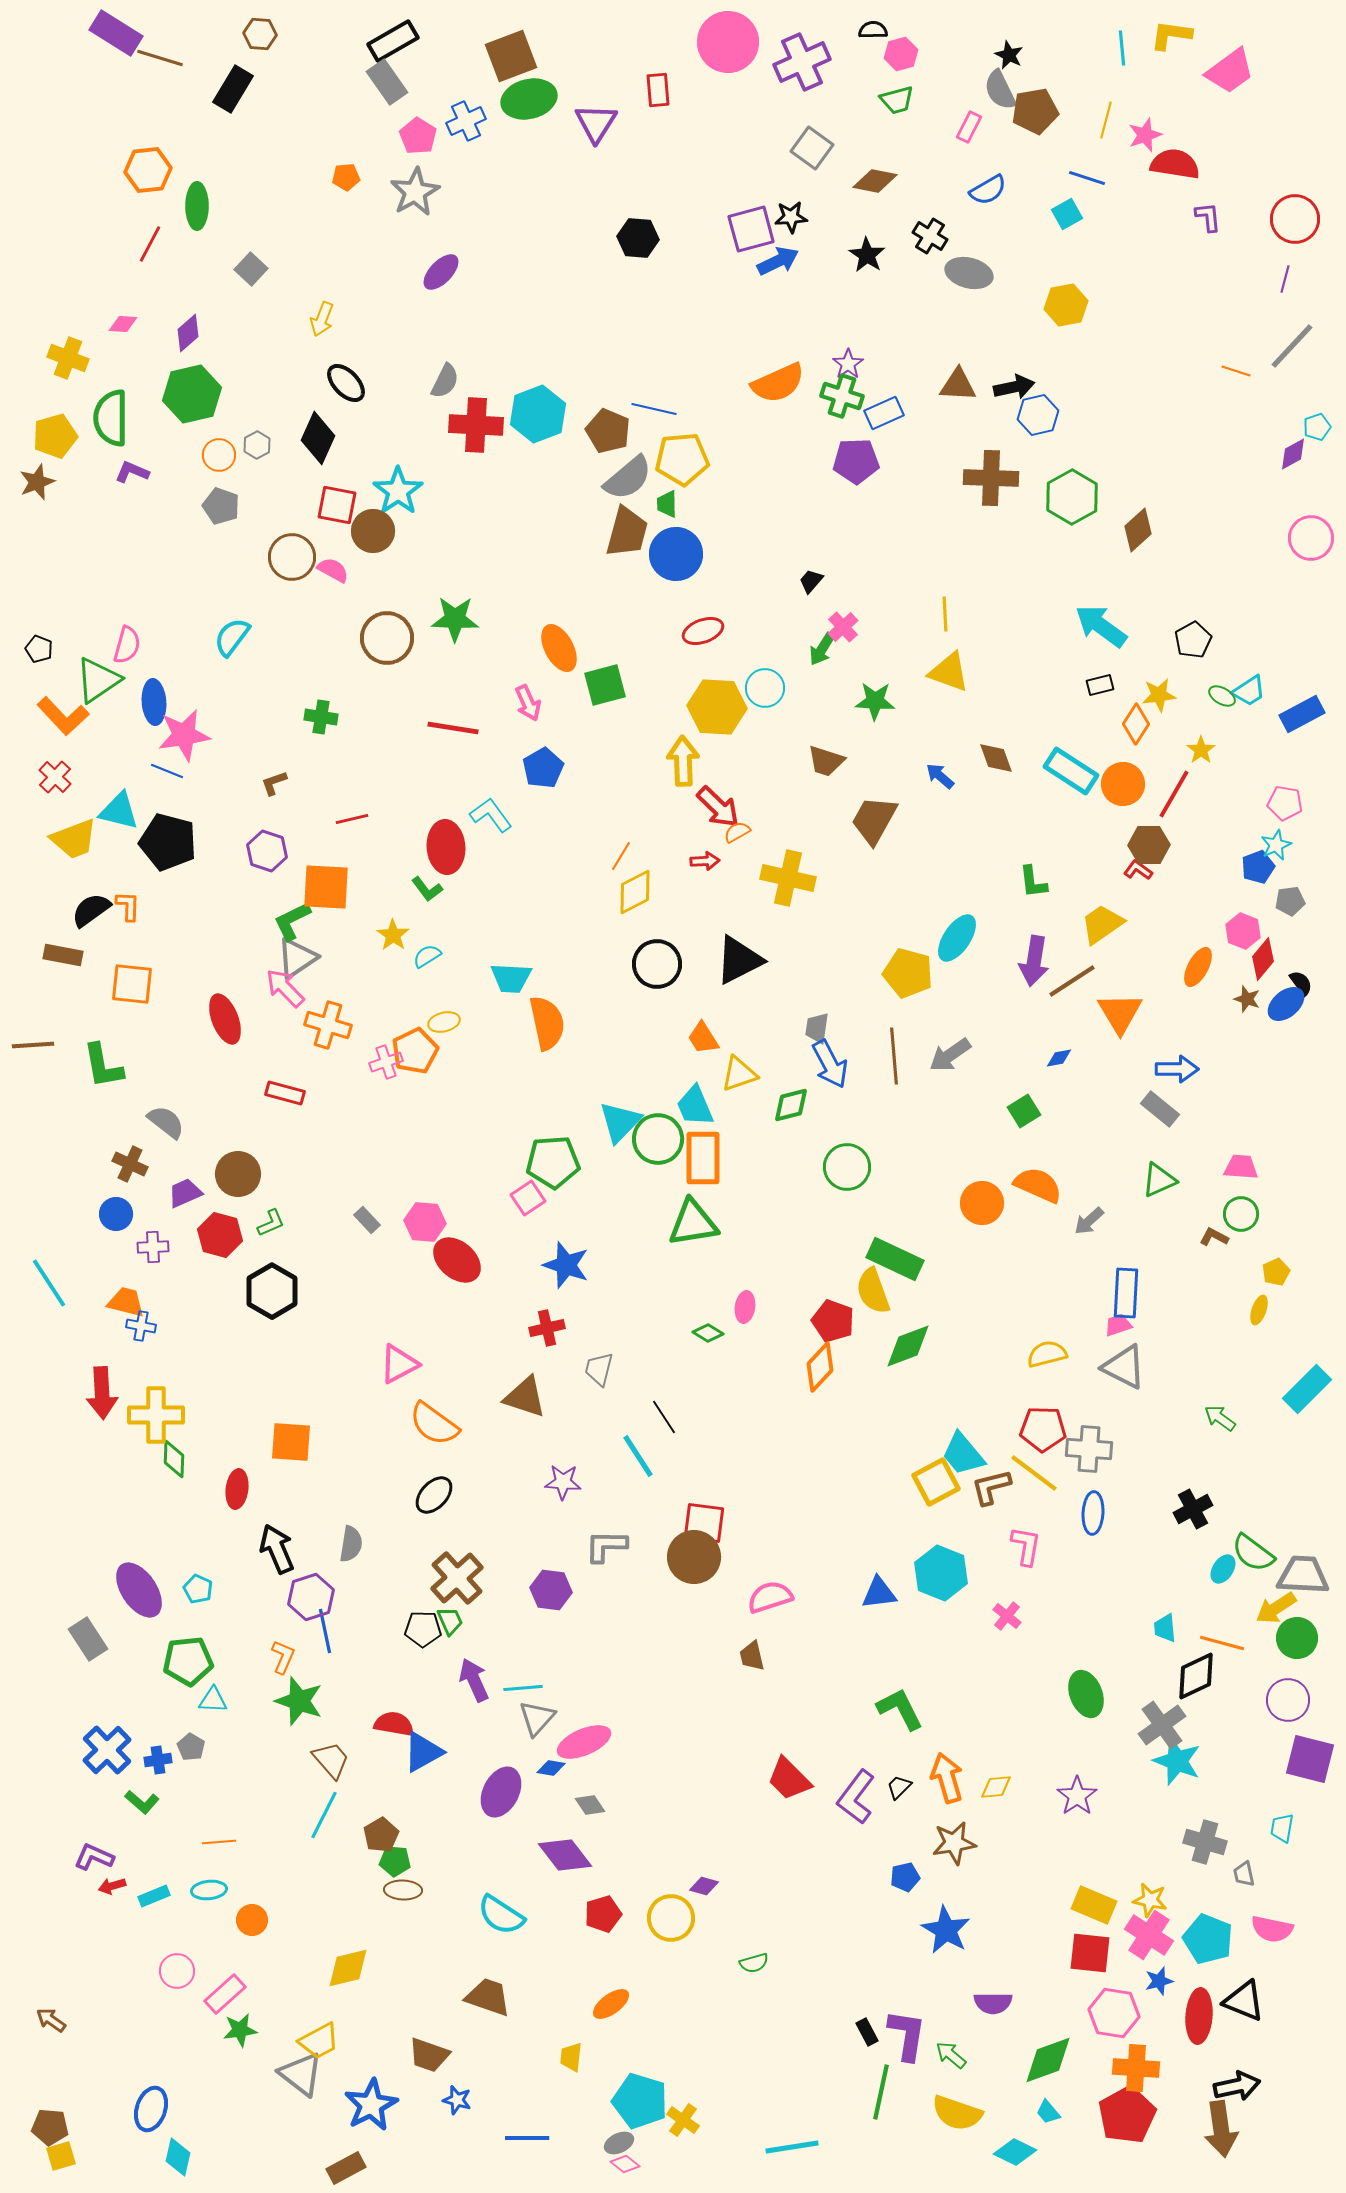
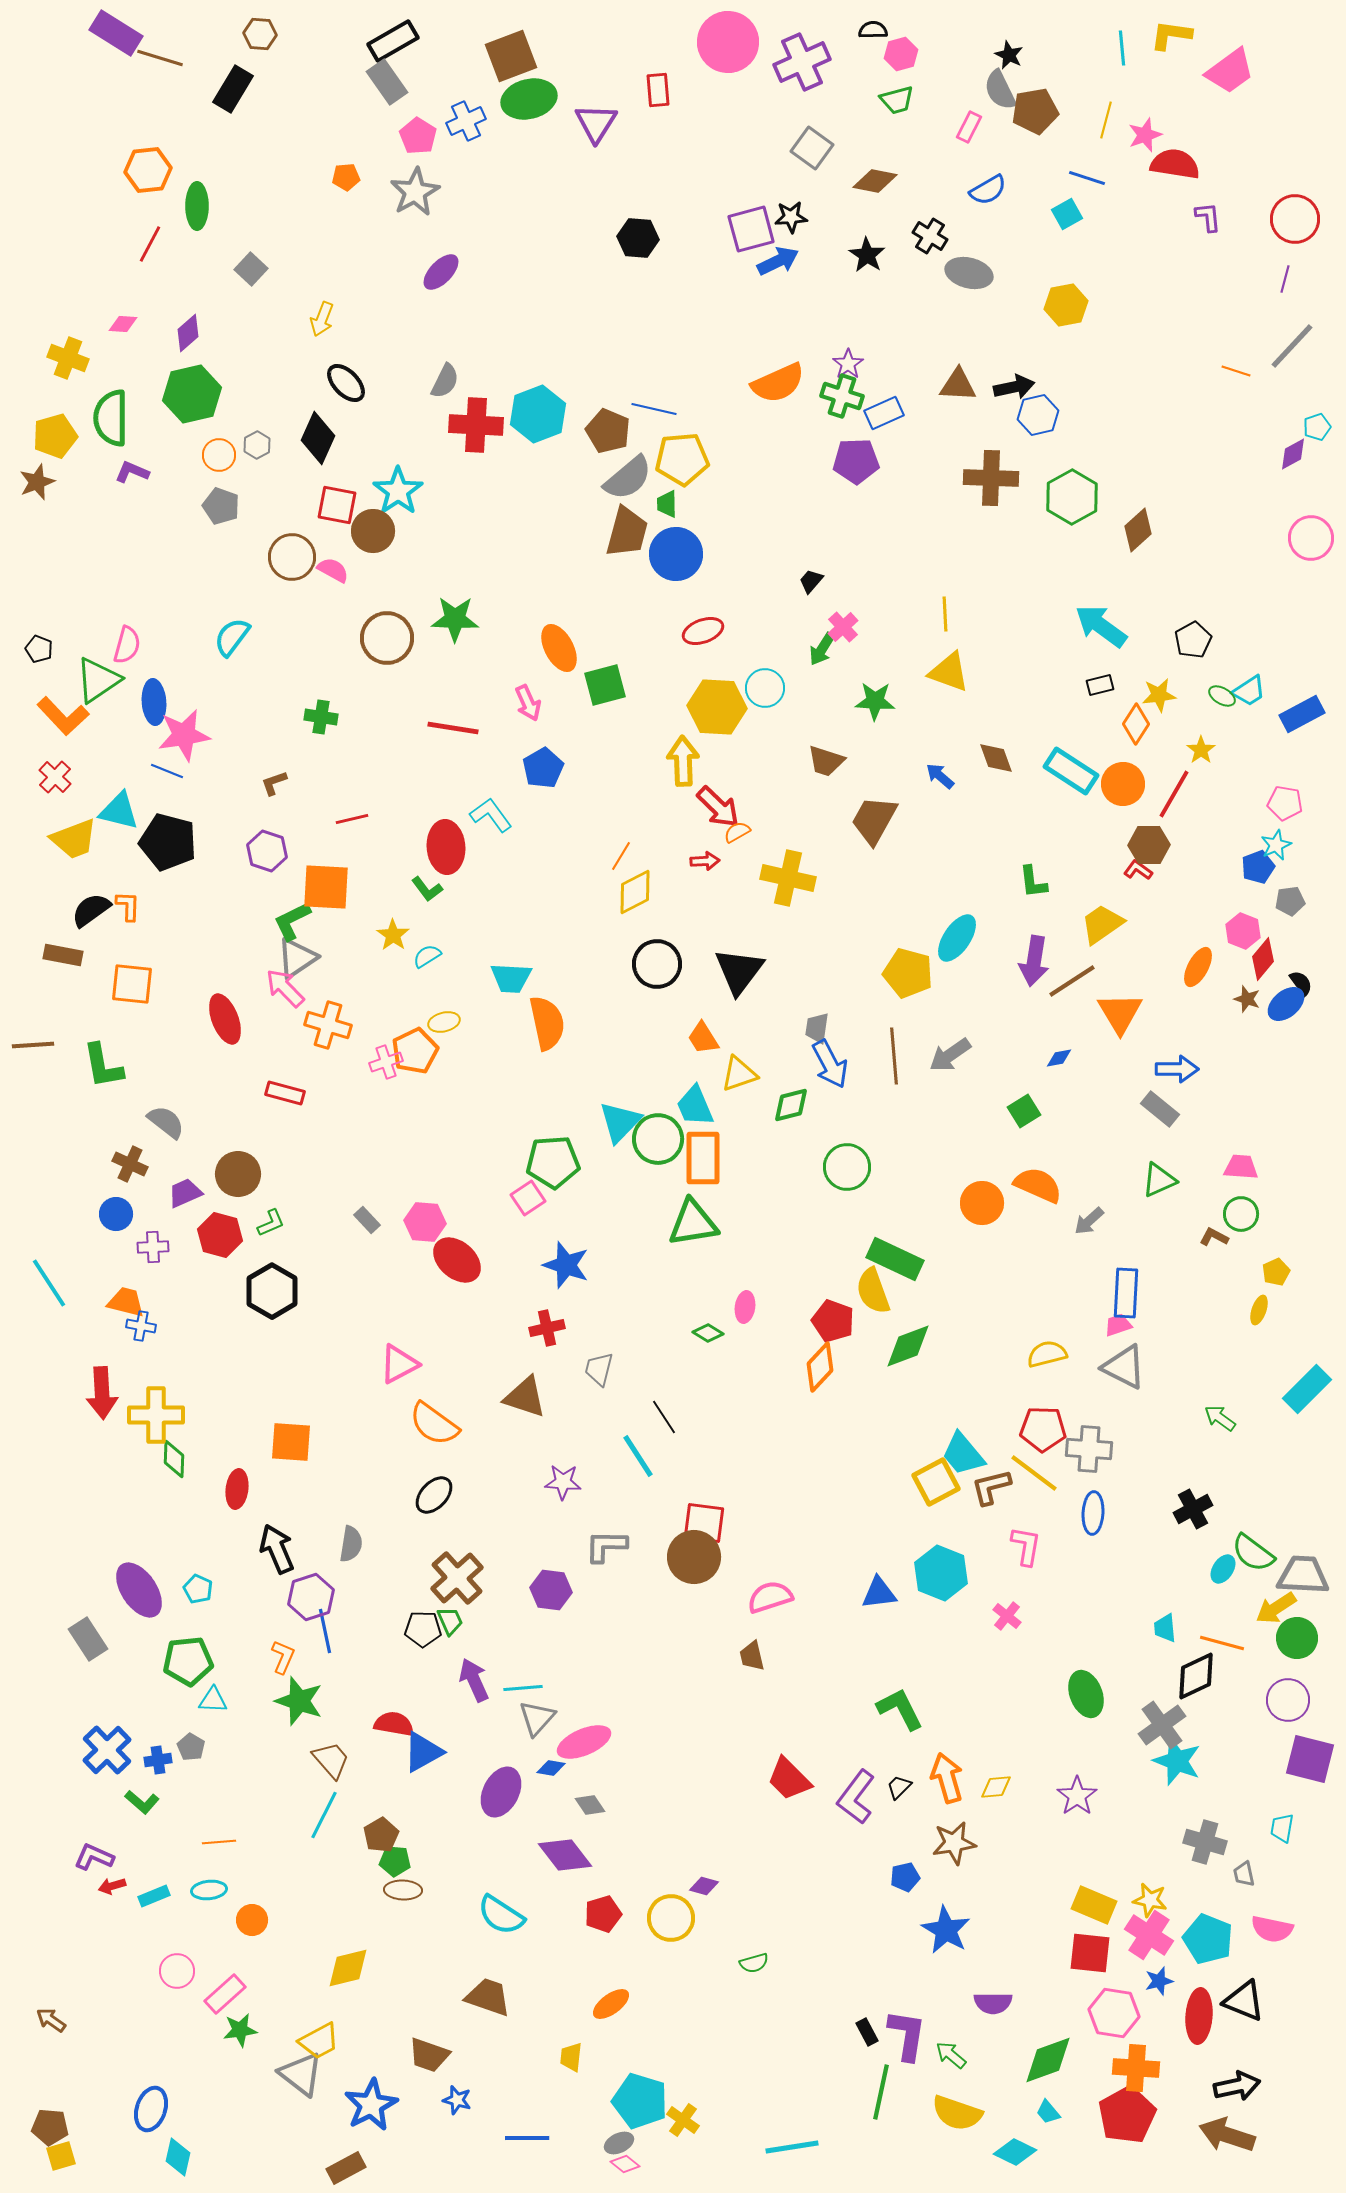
black triangle at (739, 960): moved 11 px down; rotated 26 degrees counterclockwise
brown arrow at (1221, 2129): moved 6 px right, 6 px down; rotated 116 degrees clockwise
